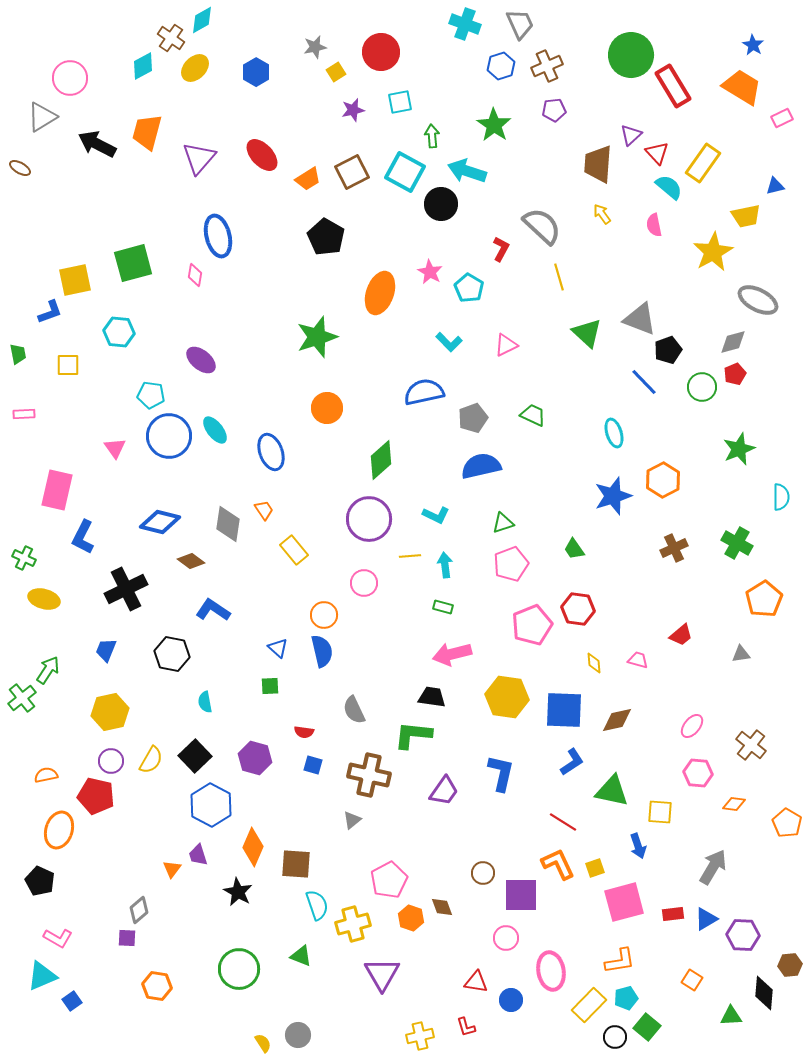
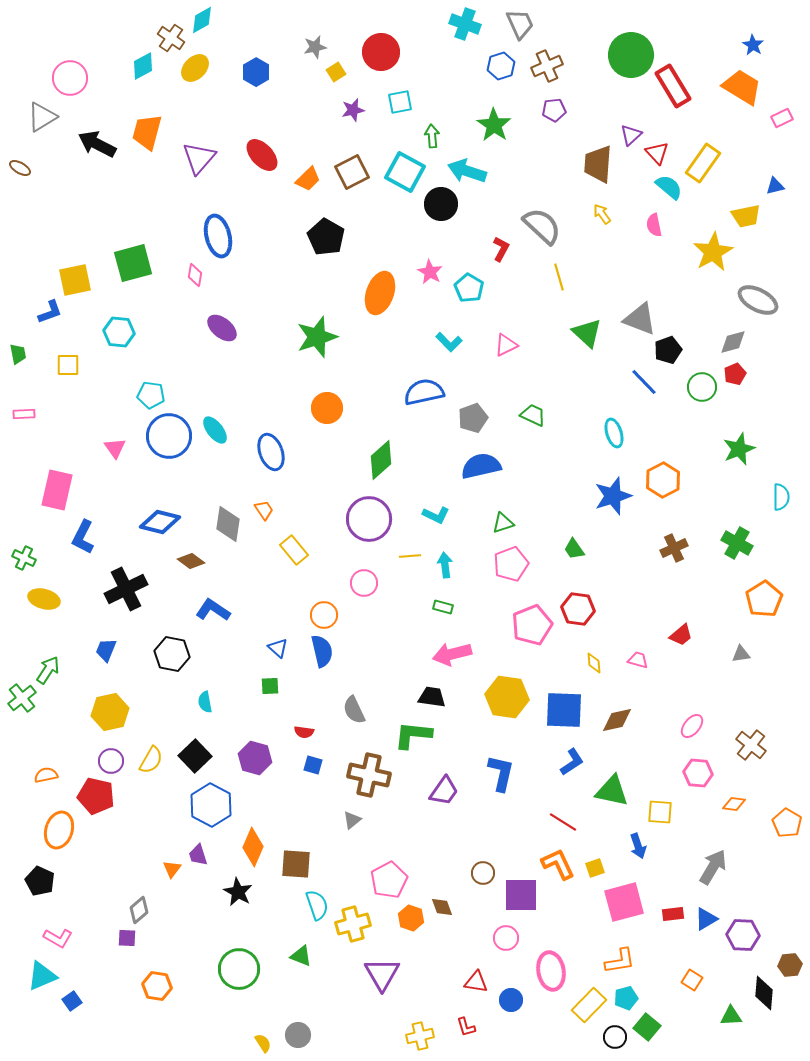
orange trapezoid at (308, 179): rotated 12 degrees counterclockwise
purple ellipse at (201, 360): moved 21 px right, 32 px up
